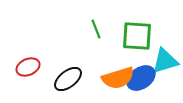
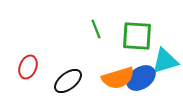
red ellipse: rotated 45 degrees counterclockwise
black ellipse: moved 2 px down
